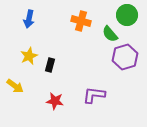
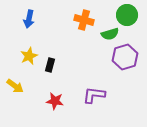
orange cross: moved 3 px right, 1 px up
green semicircle: rotated 66 degrees counterclockwise
